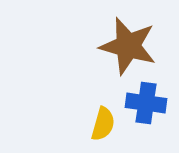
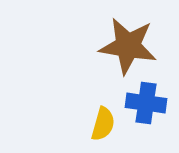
brown star: rotated 6 degrees counterclockwise
